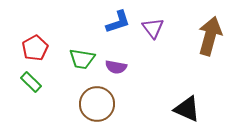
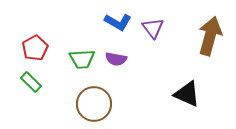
blue L-shape: rotated 48 degrees clockwise
green trapezoid: rotated 12 degrees counterclockwise
purple semicircle: moved 8 px up
brown circle: moved 3 px left
black triangle: moved 15 px up
